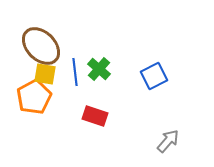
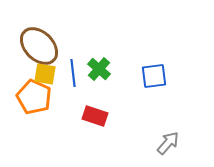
brown ellipse: moved 2 px left
blue line: moved 2 px left, 1 px down
blue square: rotated 20 degrees clockwise
orange pentagon: rotated 20 degrees counterclockwise
gray arrow: moved 2 px down
